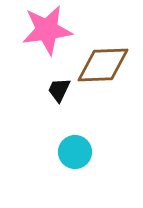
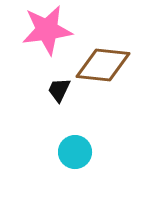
brown diamond: rotated 8 degrees clockwise
